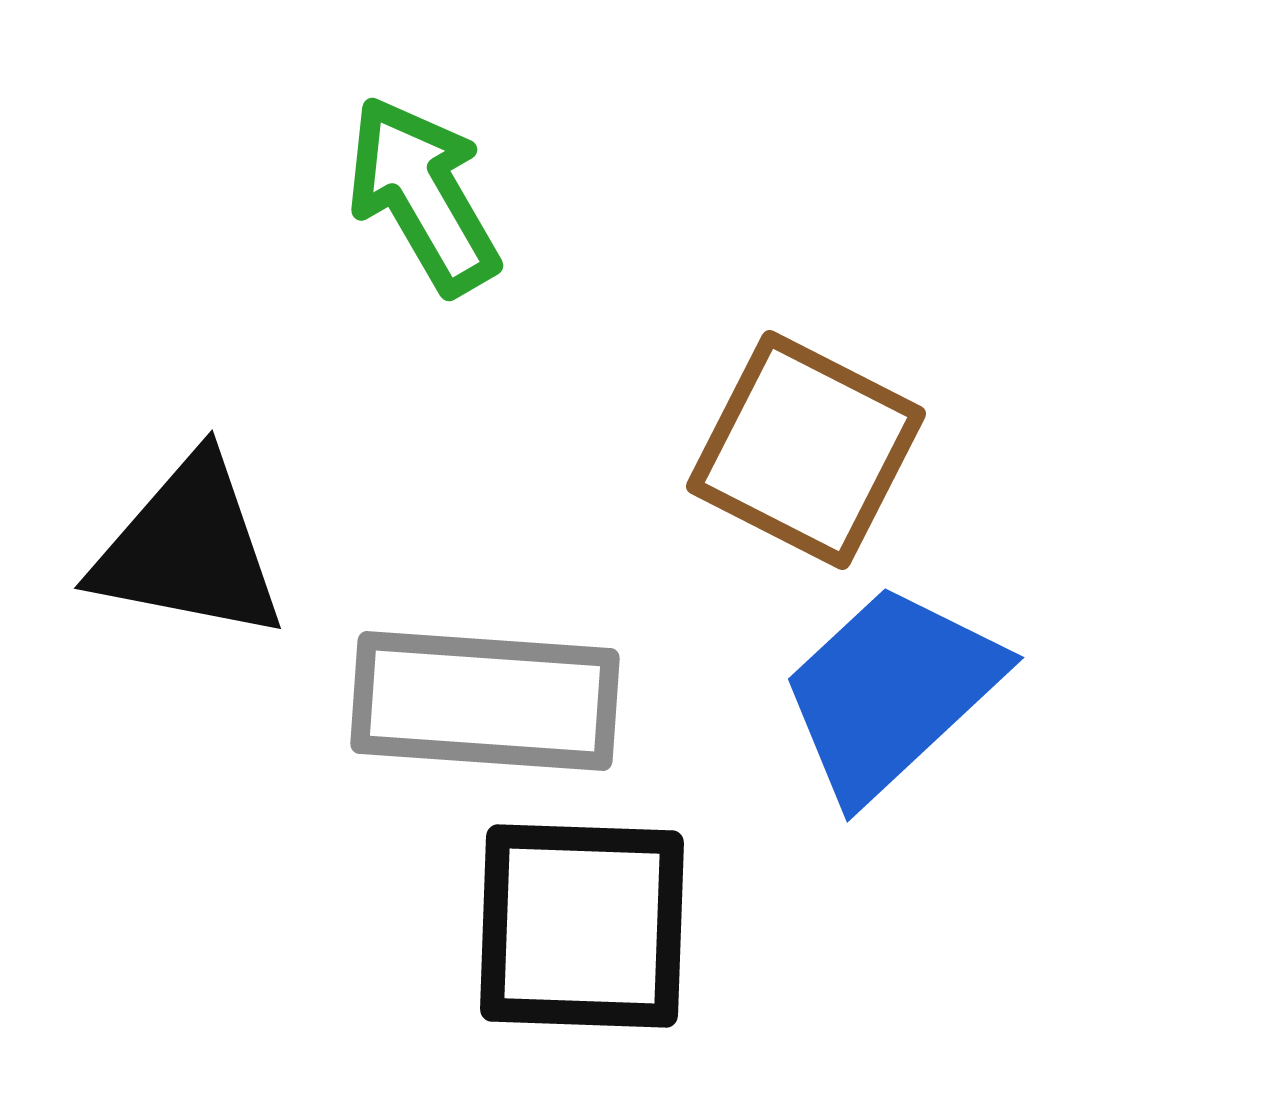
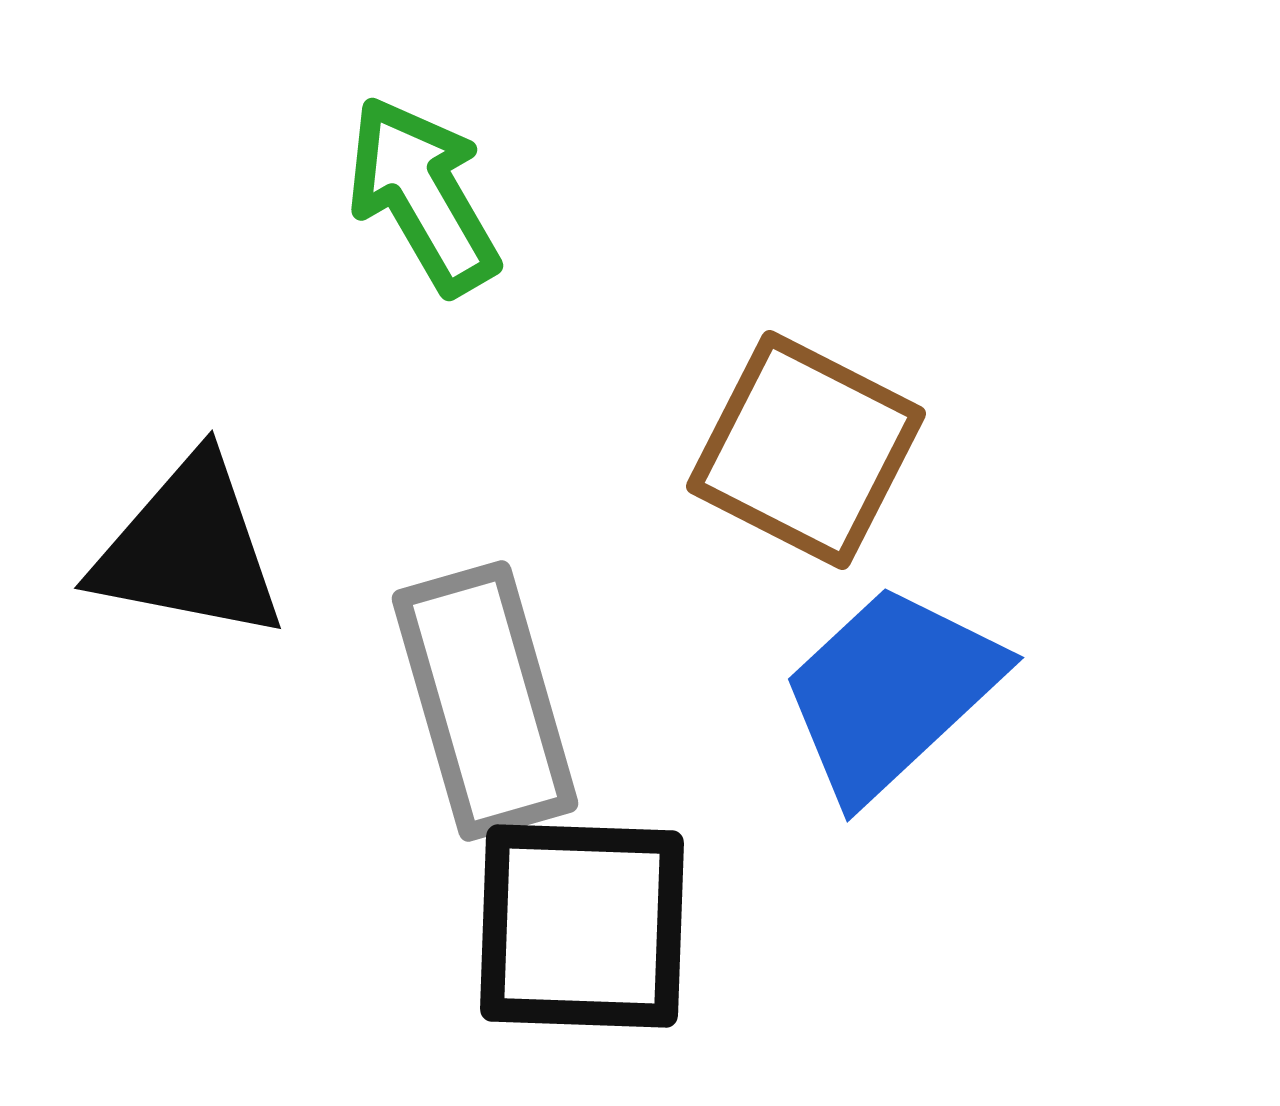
gray rectangle: rotated 70 degrees clockwise
